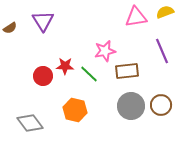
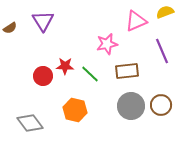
pink triangle: moved 4 px down; rotated 15 degrees counterclockwise
pink star: moved 2 px right, 7 px up
green line: moved 1 px right
